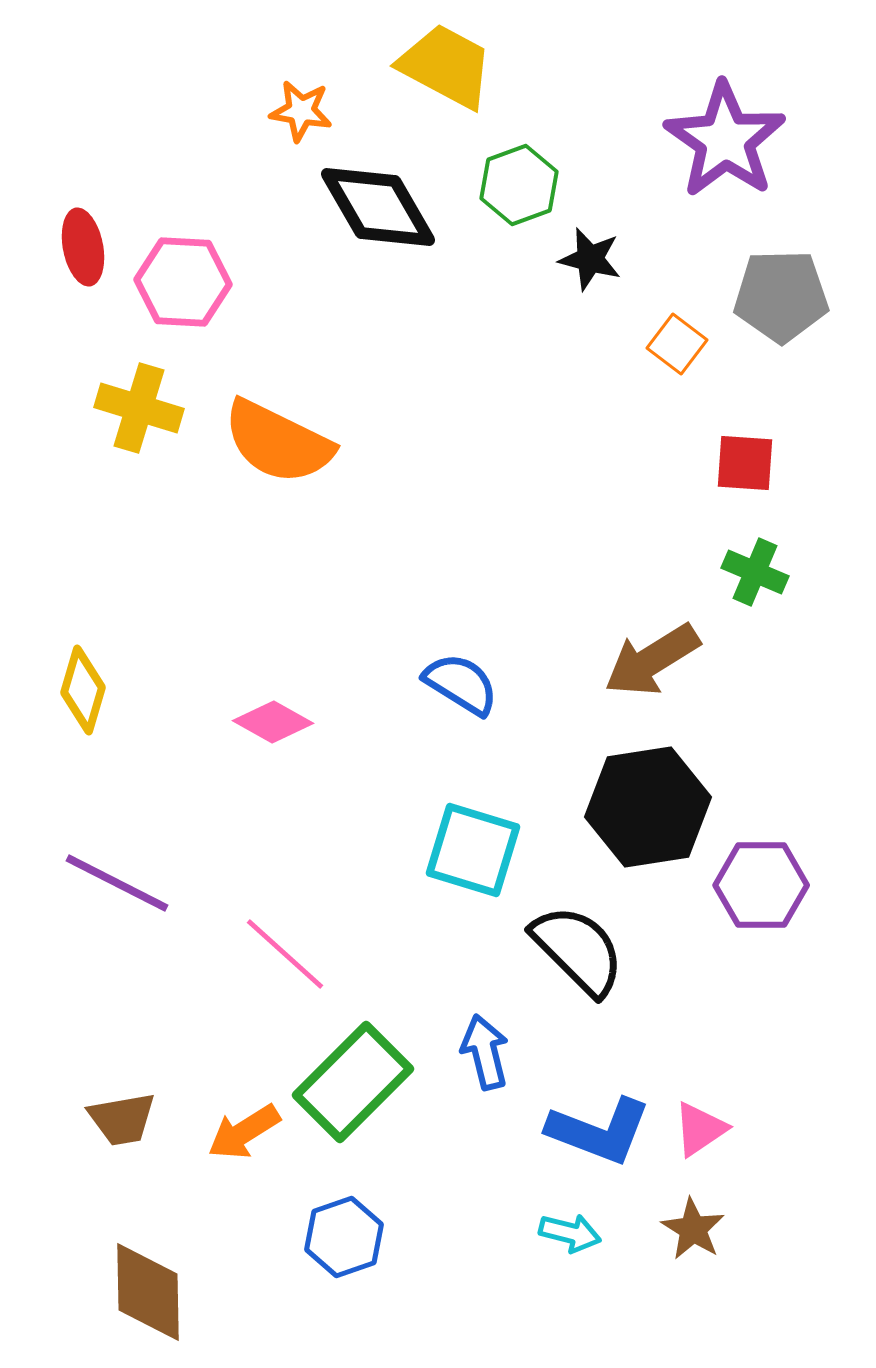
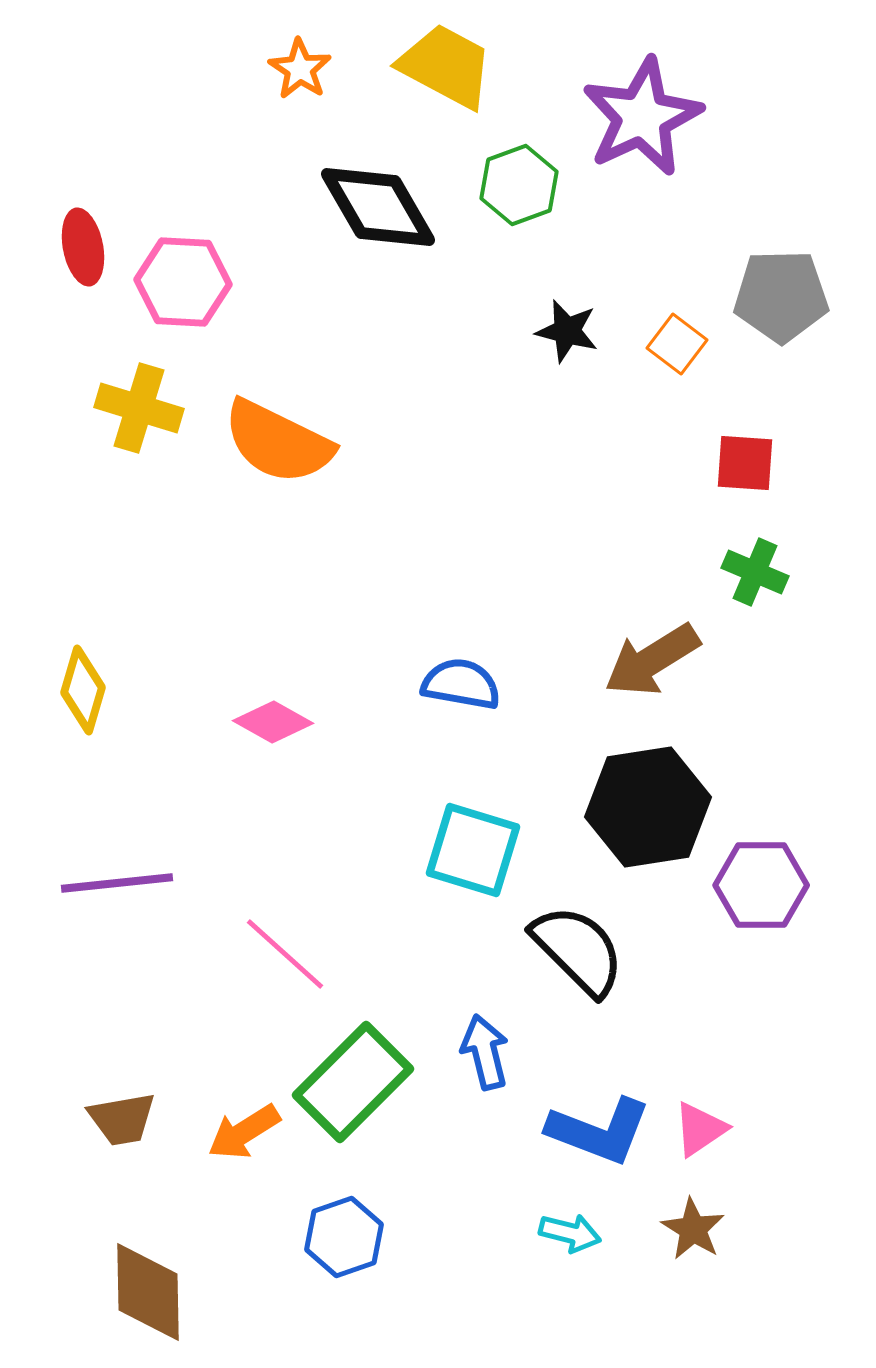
orange star: moved 1 px left, 42 px up; rotated 24 degrees clockwise
purple star: moved 83 px left, 23 px up; rotated 12 degrees clockwise
black star: moved 23 px left, 72 px down
blue semicircle: rotated 22 degrees counterclockwise
purple line: rotated 33 degrees counterclockwise
